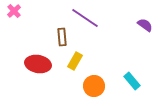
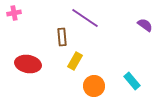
pink cross: moved 2 px down; rotated 32 degrees clockwise
red ellipse: moved 10 px left
